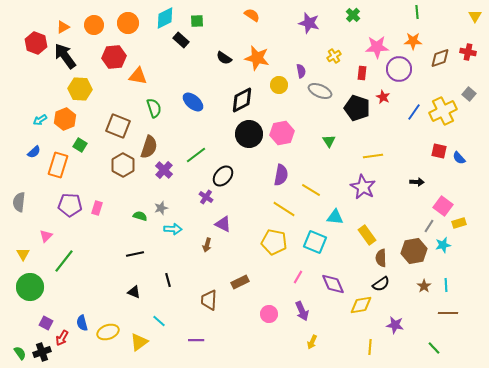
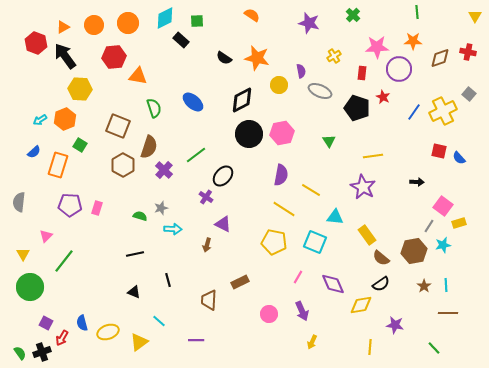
brown semicircle at (381, 258): rotated 48 degrees counterclockwise
